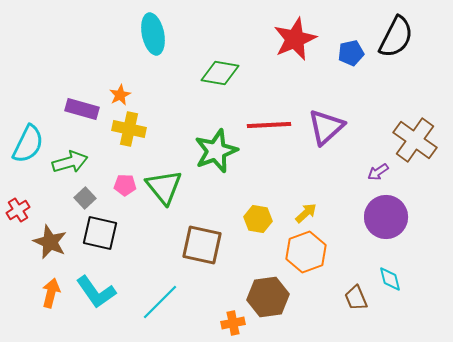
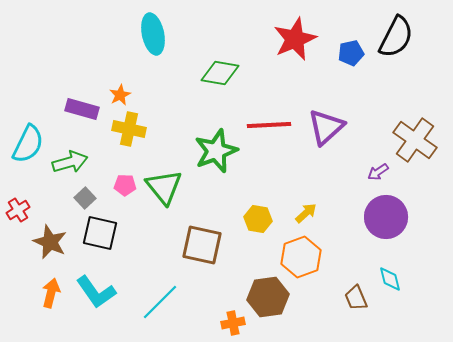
orange hexagon: moved 5 px left, 5 px down
